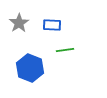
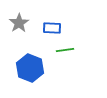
blue rectangle: moved 3 px down
